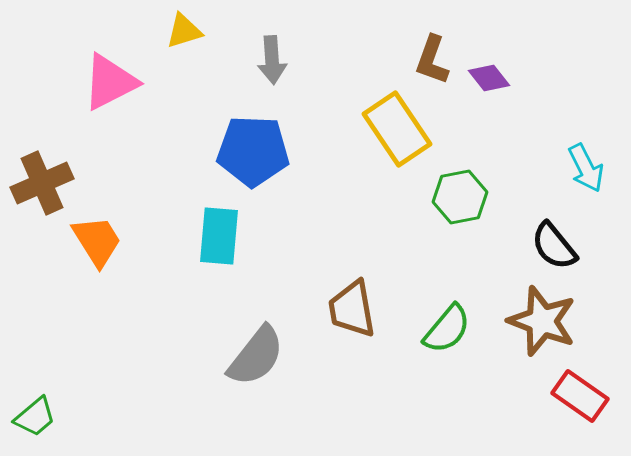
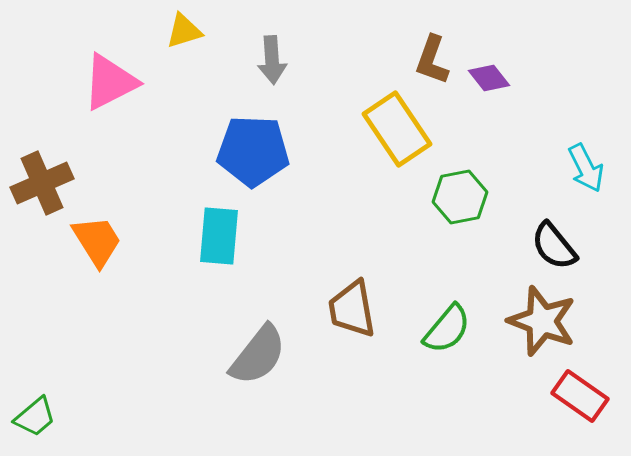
gray semicircle: moved 2 px right, 1 px up
